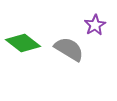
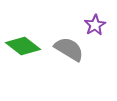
green diamond: moved 3 px down
